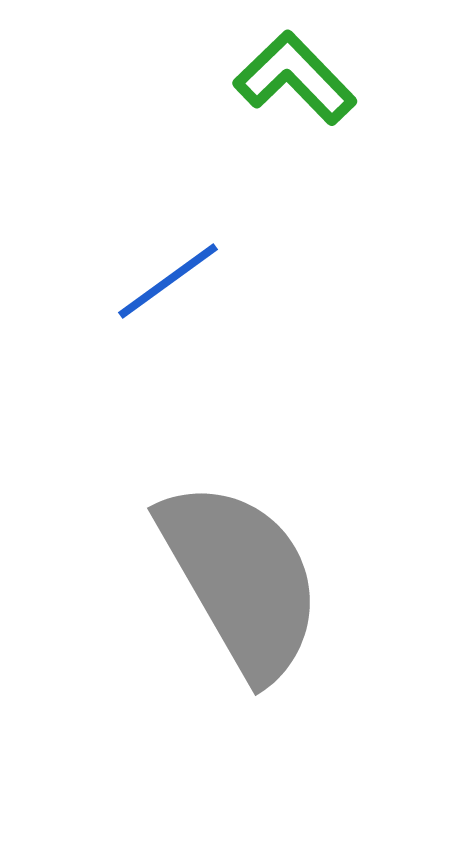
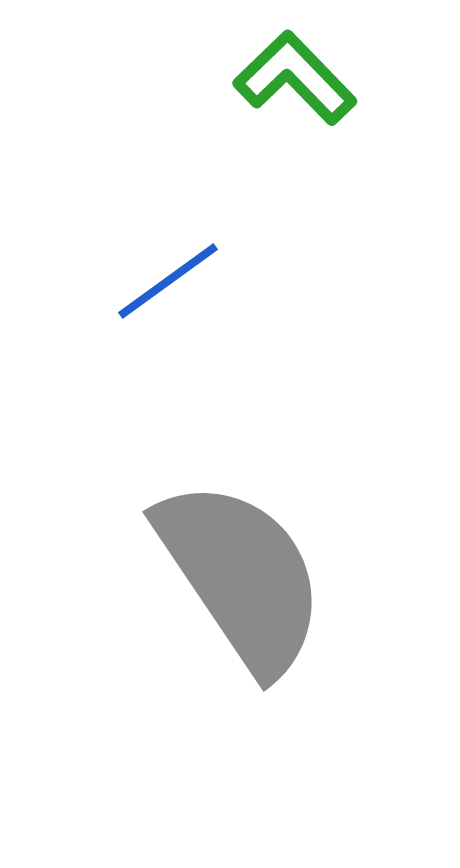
gray semicircle: moved 3 px up; rotated 4 degrees counterclockwise
